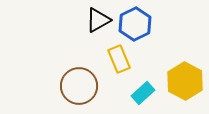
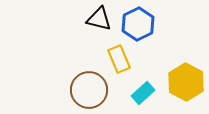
black triangle: moved 1 px right, 1 px up; rotated 44 degrees clockwise
blue hexagon: moved 3 px right
yellow hexagon: moved 1 px right, 1 px down
brown circle: moved 10 px right, 4 px down
